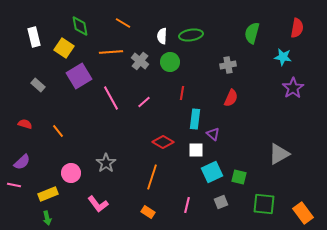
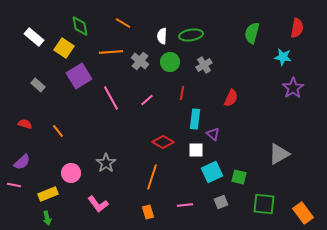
white rectangle at (34, 37): rotated 36 degrees counterclockwise
gray cross at (228, 65): moved 24 px left; rotated 21 degrees counterclockwise
pink line at (144, 102): moved 3 px right, 2 px up
pink line at (187, 205): moved 2 px left; rotated 70 degrees clockwise
orange rectangle at (148, 212): rotated 40 degrees clockwise
